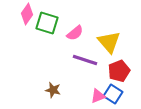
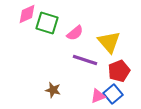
pink diamond: rotated 30 degrees clockwise
blue square: rotated 18 degrees clockwise
